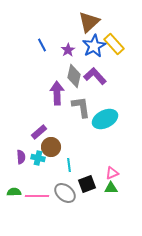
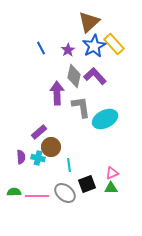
blue line: moved 1 px left, 3 px down
